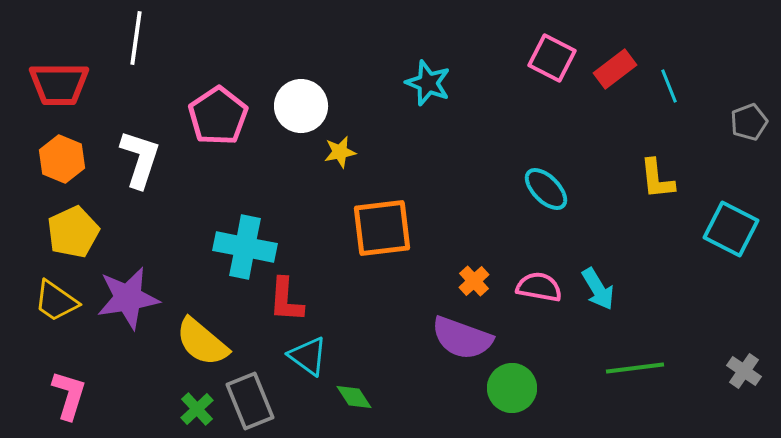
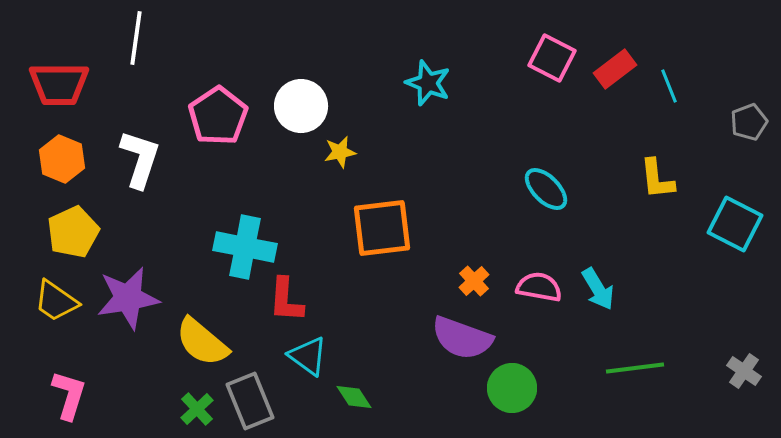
cyan square: moved 4 px right, 5 px up
